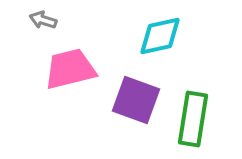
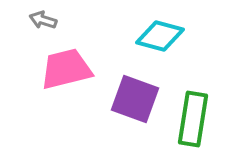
cyan diamond: rotated 27 degrees clockwise
pink trapezoid: moved 4 px left
purple square: moved 1 px left, 1 px up
